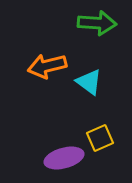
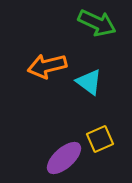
green arrow: rotated 21 degrees clockwise
yellow square: moved 1 px down
purple ellipse: rotated 27 degrees counterclockwise
